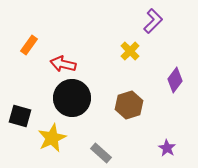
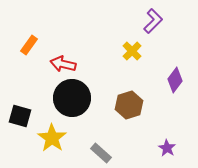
yellow cross: moved 2 px right
yellow star: rotated 12 degrees counterclockwise
